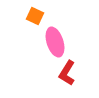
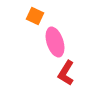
red L-shape: moved 1 px left
